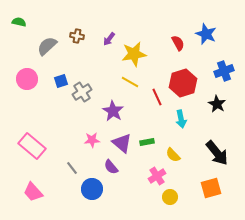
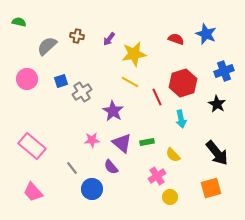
red semicircle: moved 2 px left, 4 px up; rotated 42 degrees counterclockwise
